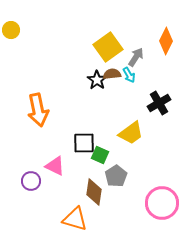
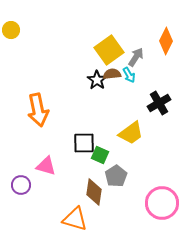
yellow square: moved 1 px right, 3 px down
pink triangle: moved 9 px left; rotated 10 degrees counterclockwise
purple circle: moved 10 px left, 4 px down
